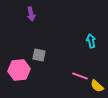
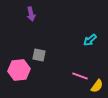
cyan arrow: moved 1 px left, 1 px up; rotated 120 degrees counterclockwise
yellow semicircle: rotated 96 degrees counterclockwise
